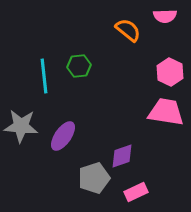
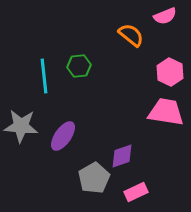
pink semicircle: rotated 20 degrees counterclockwise
orange semicircle: moved 3 px right, 5 px down
gray pentagon: rotated 12 degrees counterclockwise
